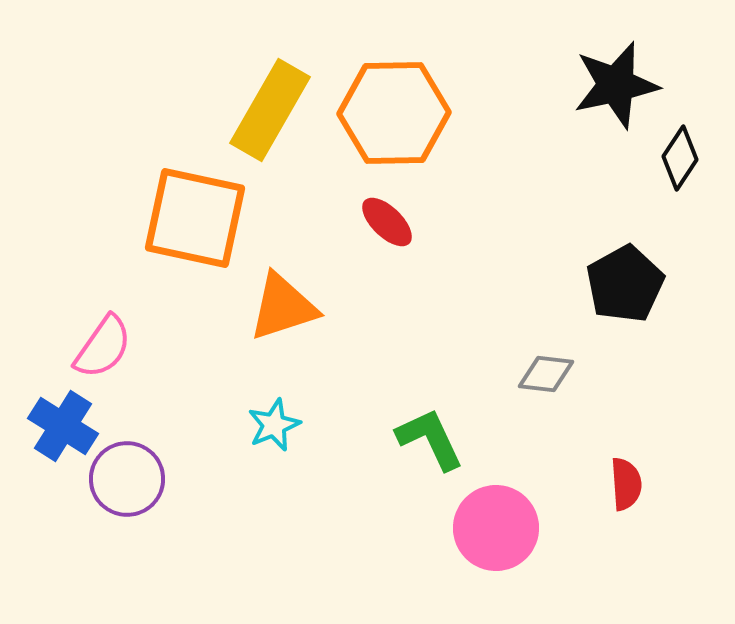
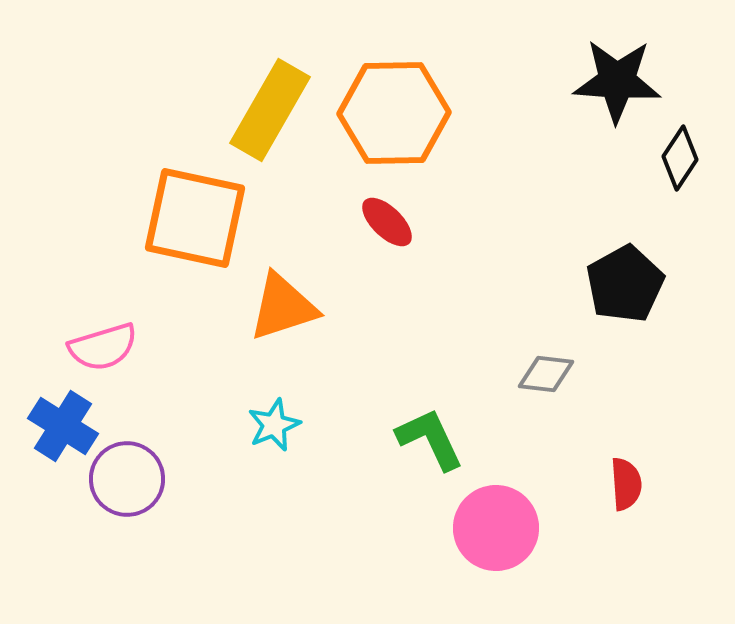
black star: moved 1 px right, 4 px up; rotated 16 degrees clockwise
pink semicircle: rotated 38 degrees clockwise
